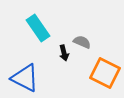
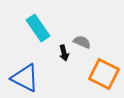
orange square: moved 1 px left, 1 px down
